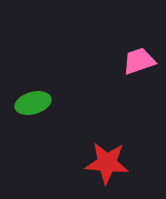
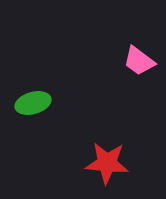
pink trapezoid: rotated 124 degrees counterclockwise
